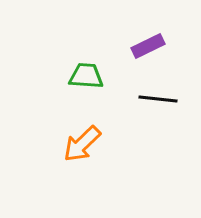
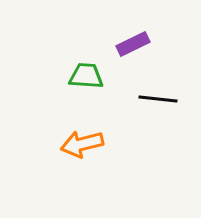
purple rectangle: moved 15 px left, 2 px up
orange arrow: rotated 30 degrees clockwise
